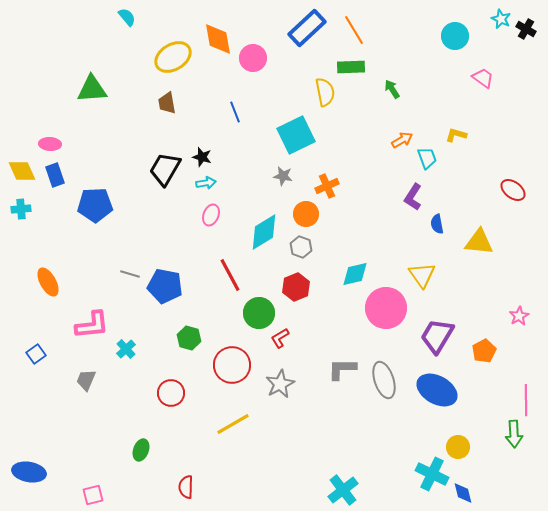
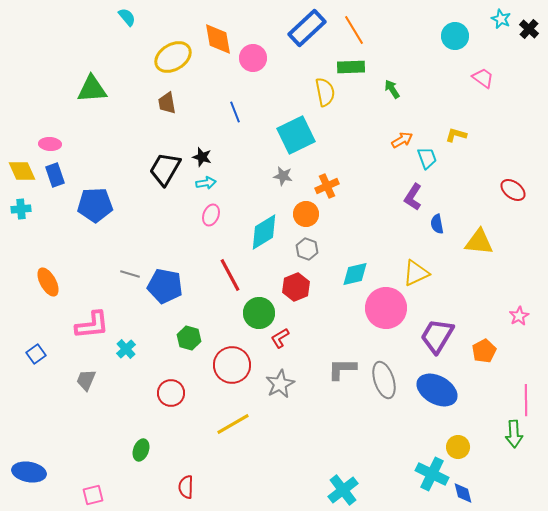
black cross at (526, 29): moved 3 px right; rotated 12 degrees clockwise
gray hexagon at (301, 247): moved 6 px right, 2 px down
yellow triangle at (422, 275): moved 6 px left, 2 px up; rotated 40 degrees clockwise
